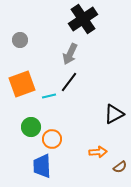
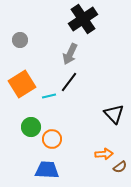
orange square: rotated 12 degrees counterclockwise
black triangle: rotated 45 degrees counterclockwise
orange arrow: moved 6 px right, 2 px down
blue trapezoid: moved 5 px right, 4 px down; rotated 95 degrees clockwise
